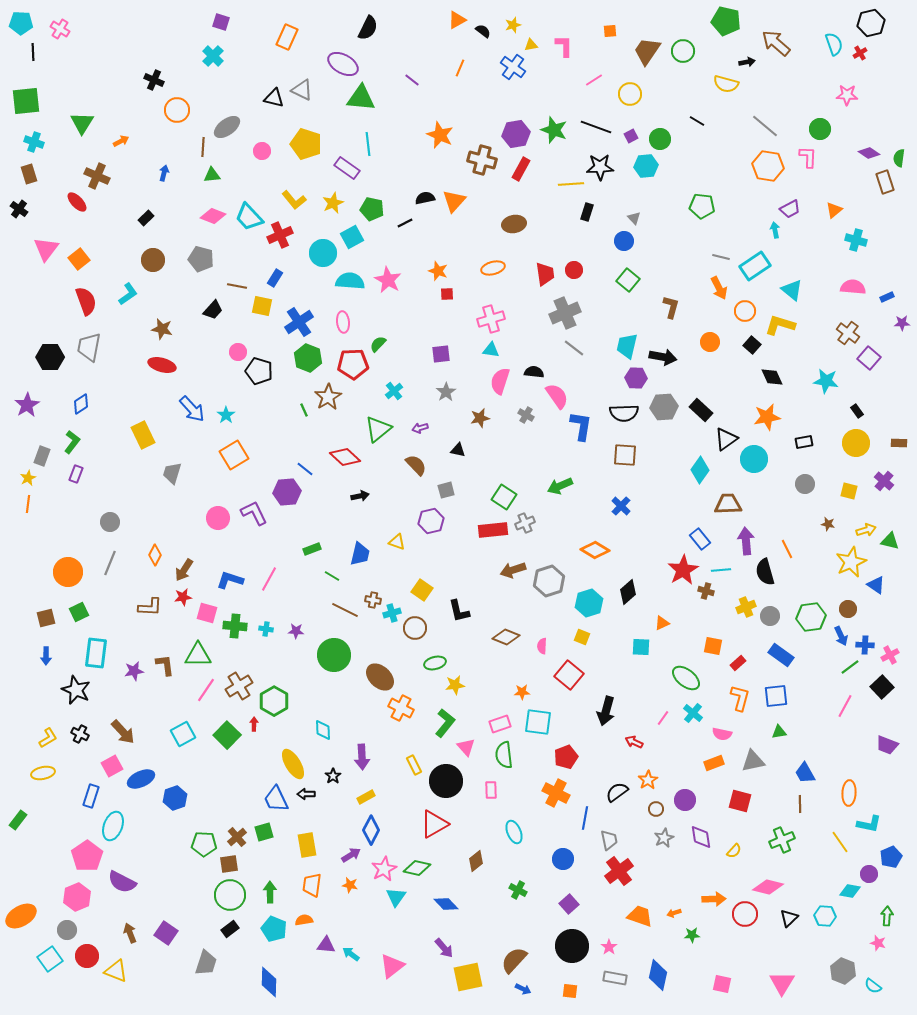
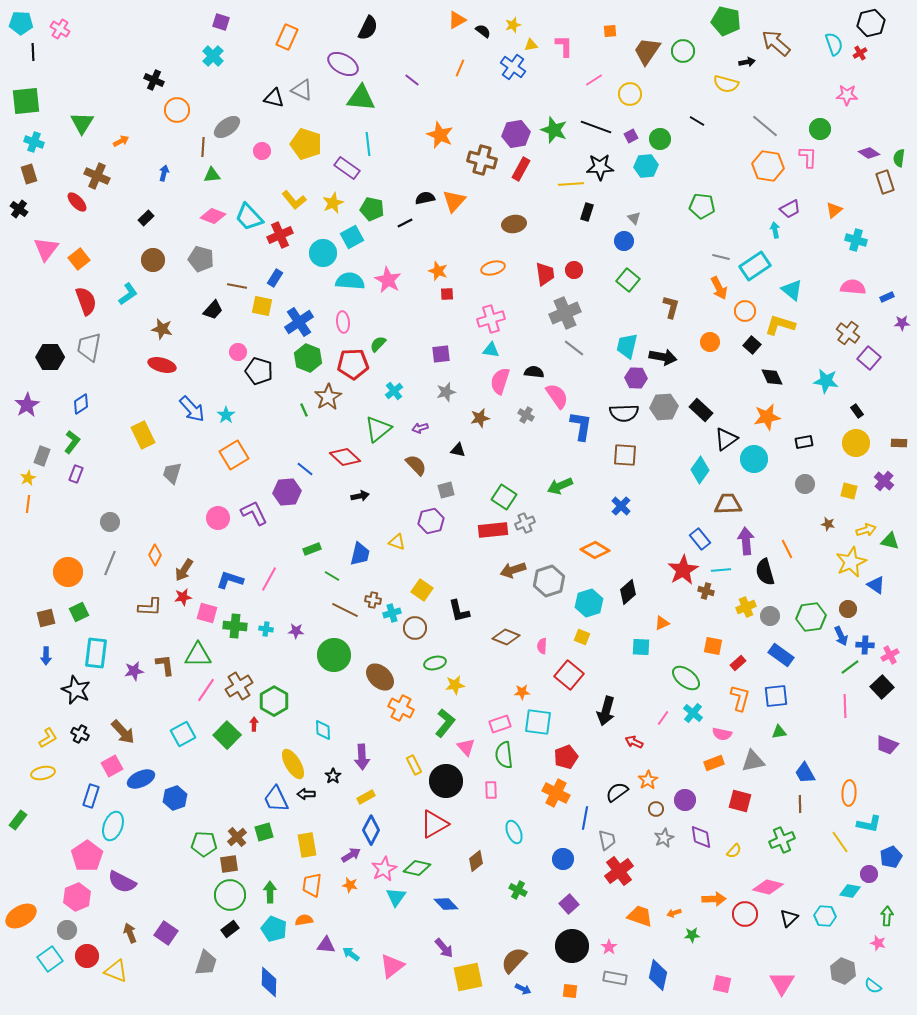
gray star at (446, 392): rotated 18 degrees clockwise
pink line at (845, 706): rotated 30 degrees counterclockwise
gray trapezoid at (609, 840): moved 2 px left
